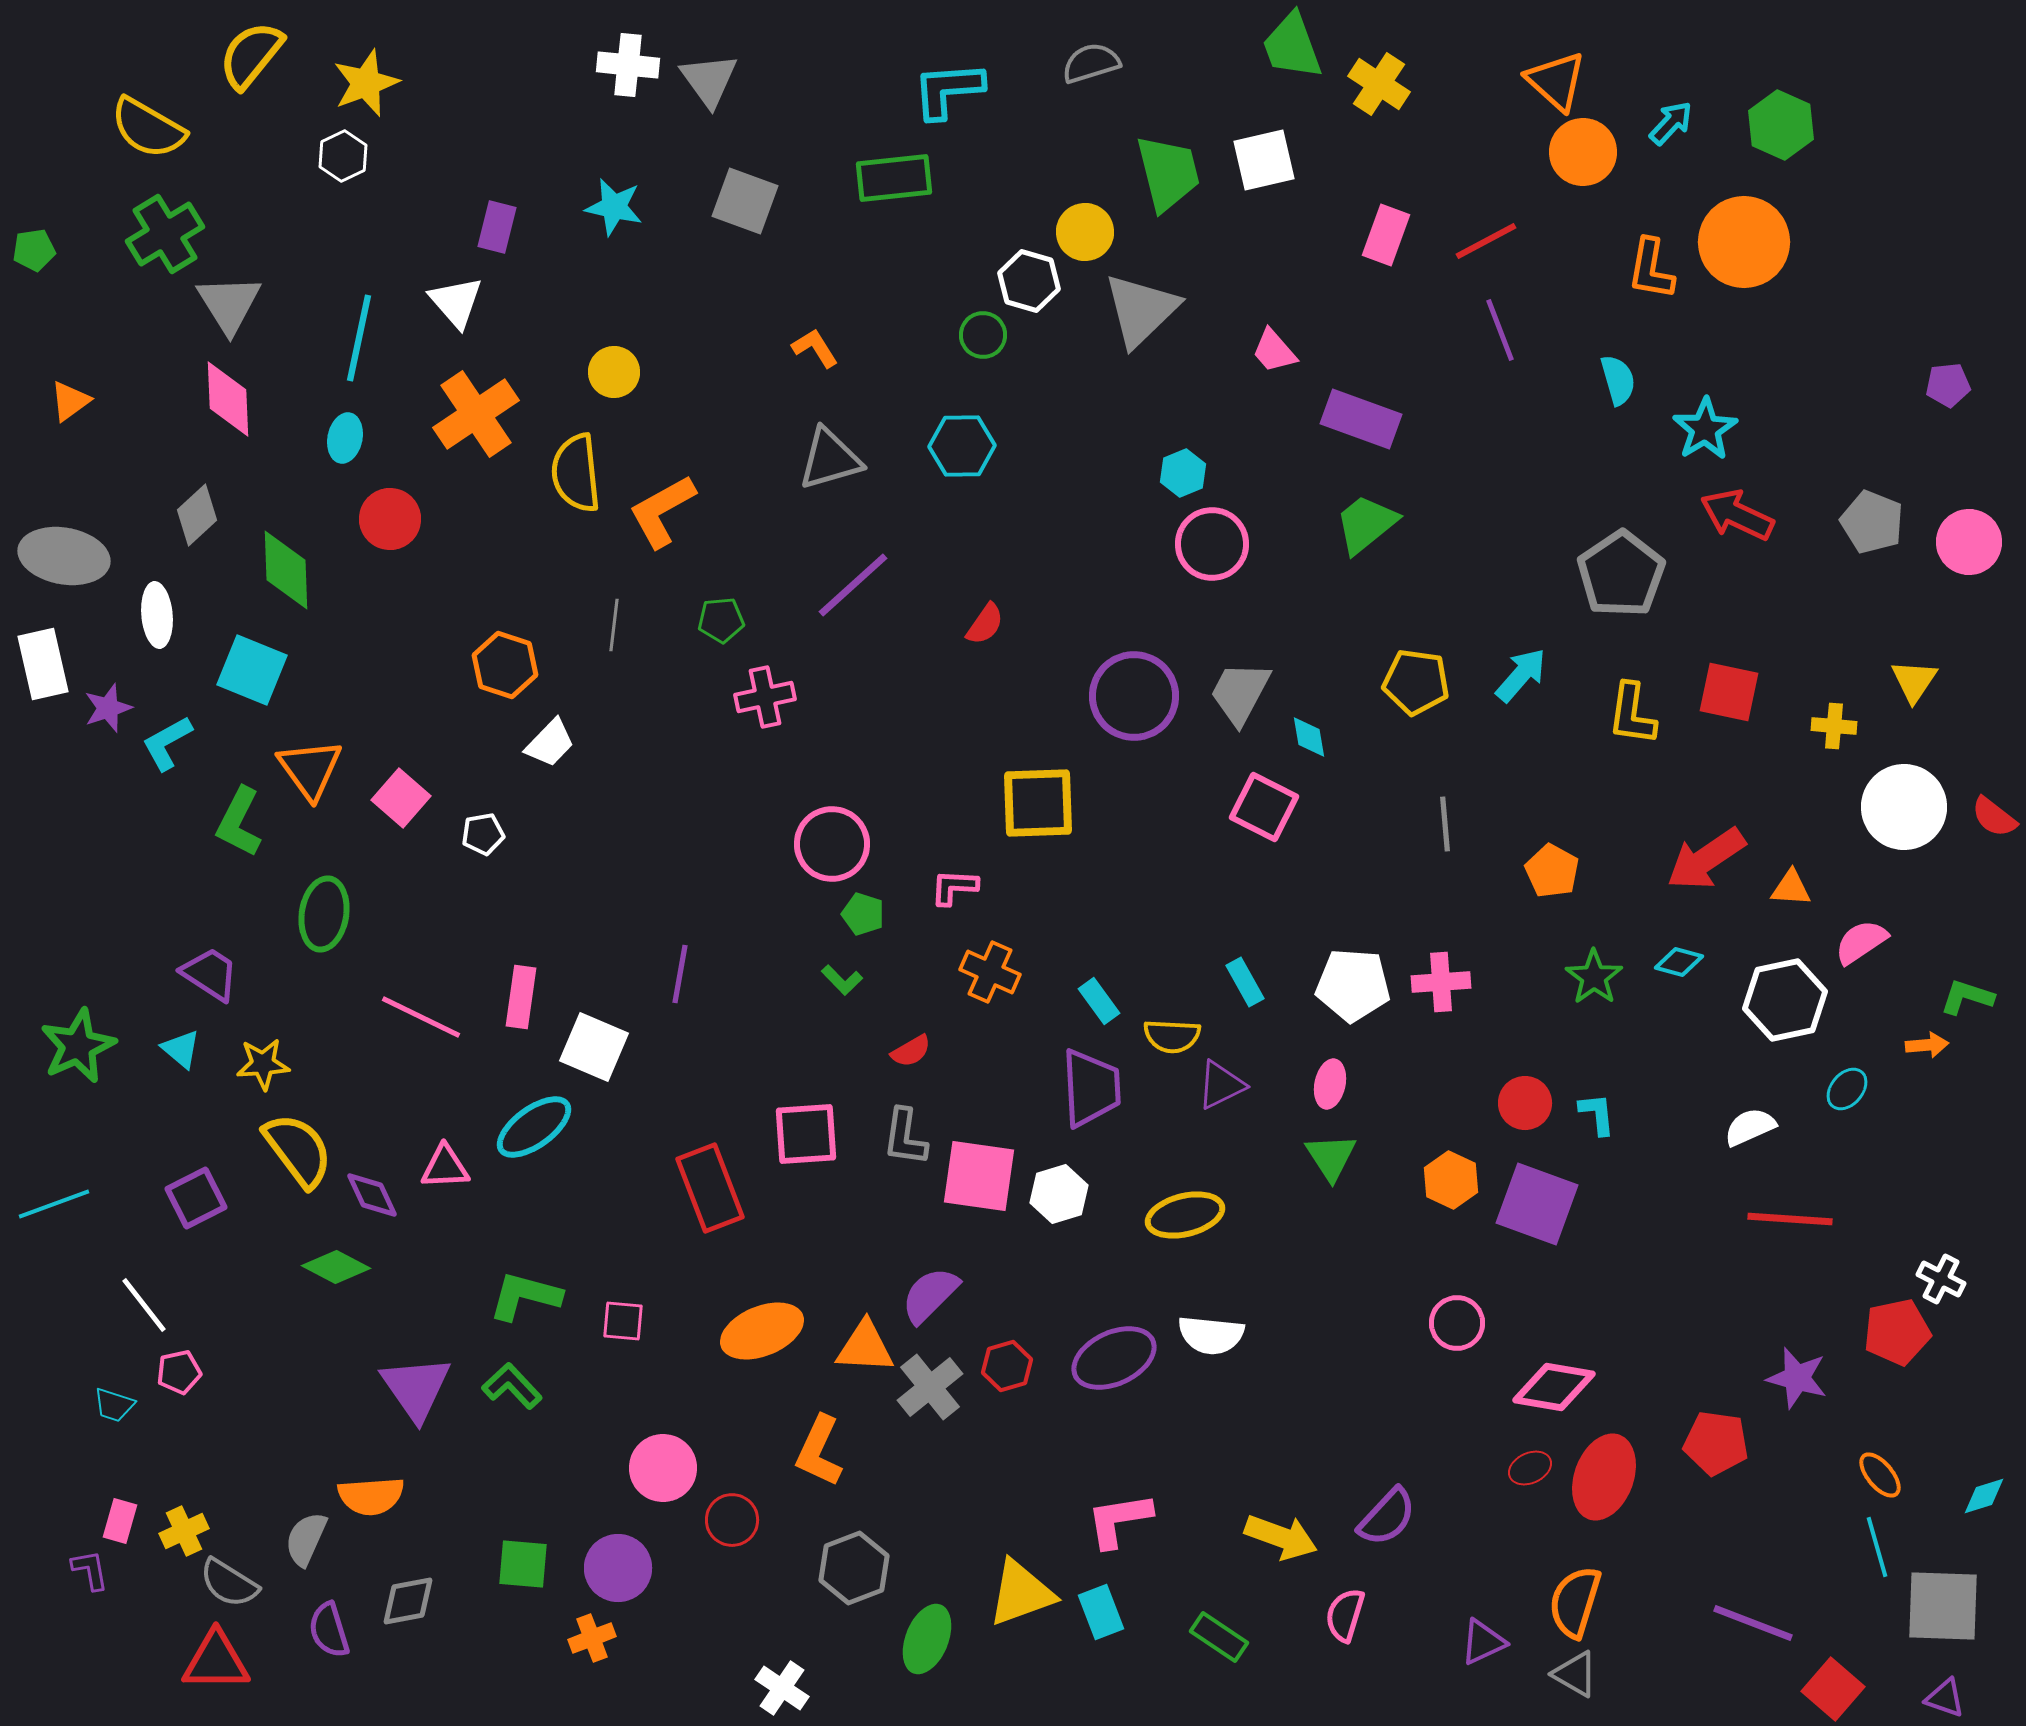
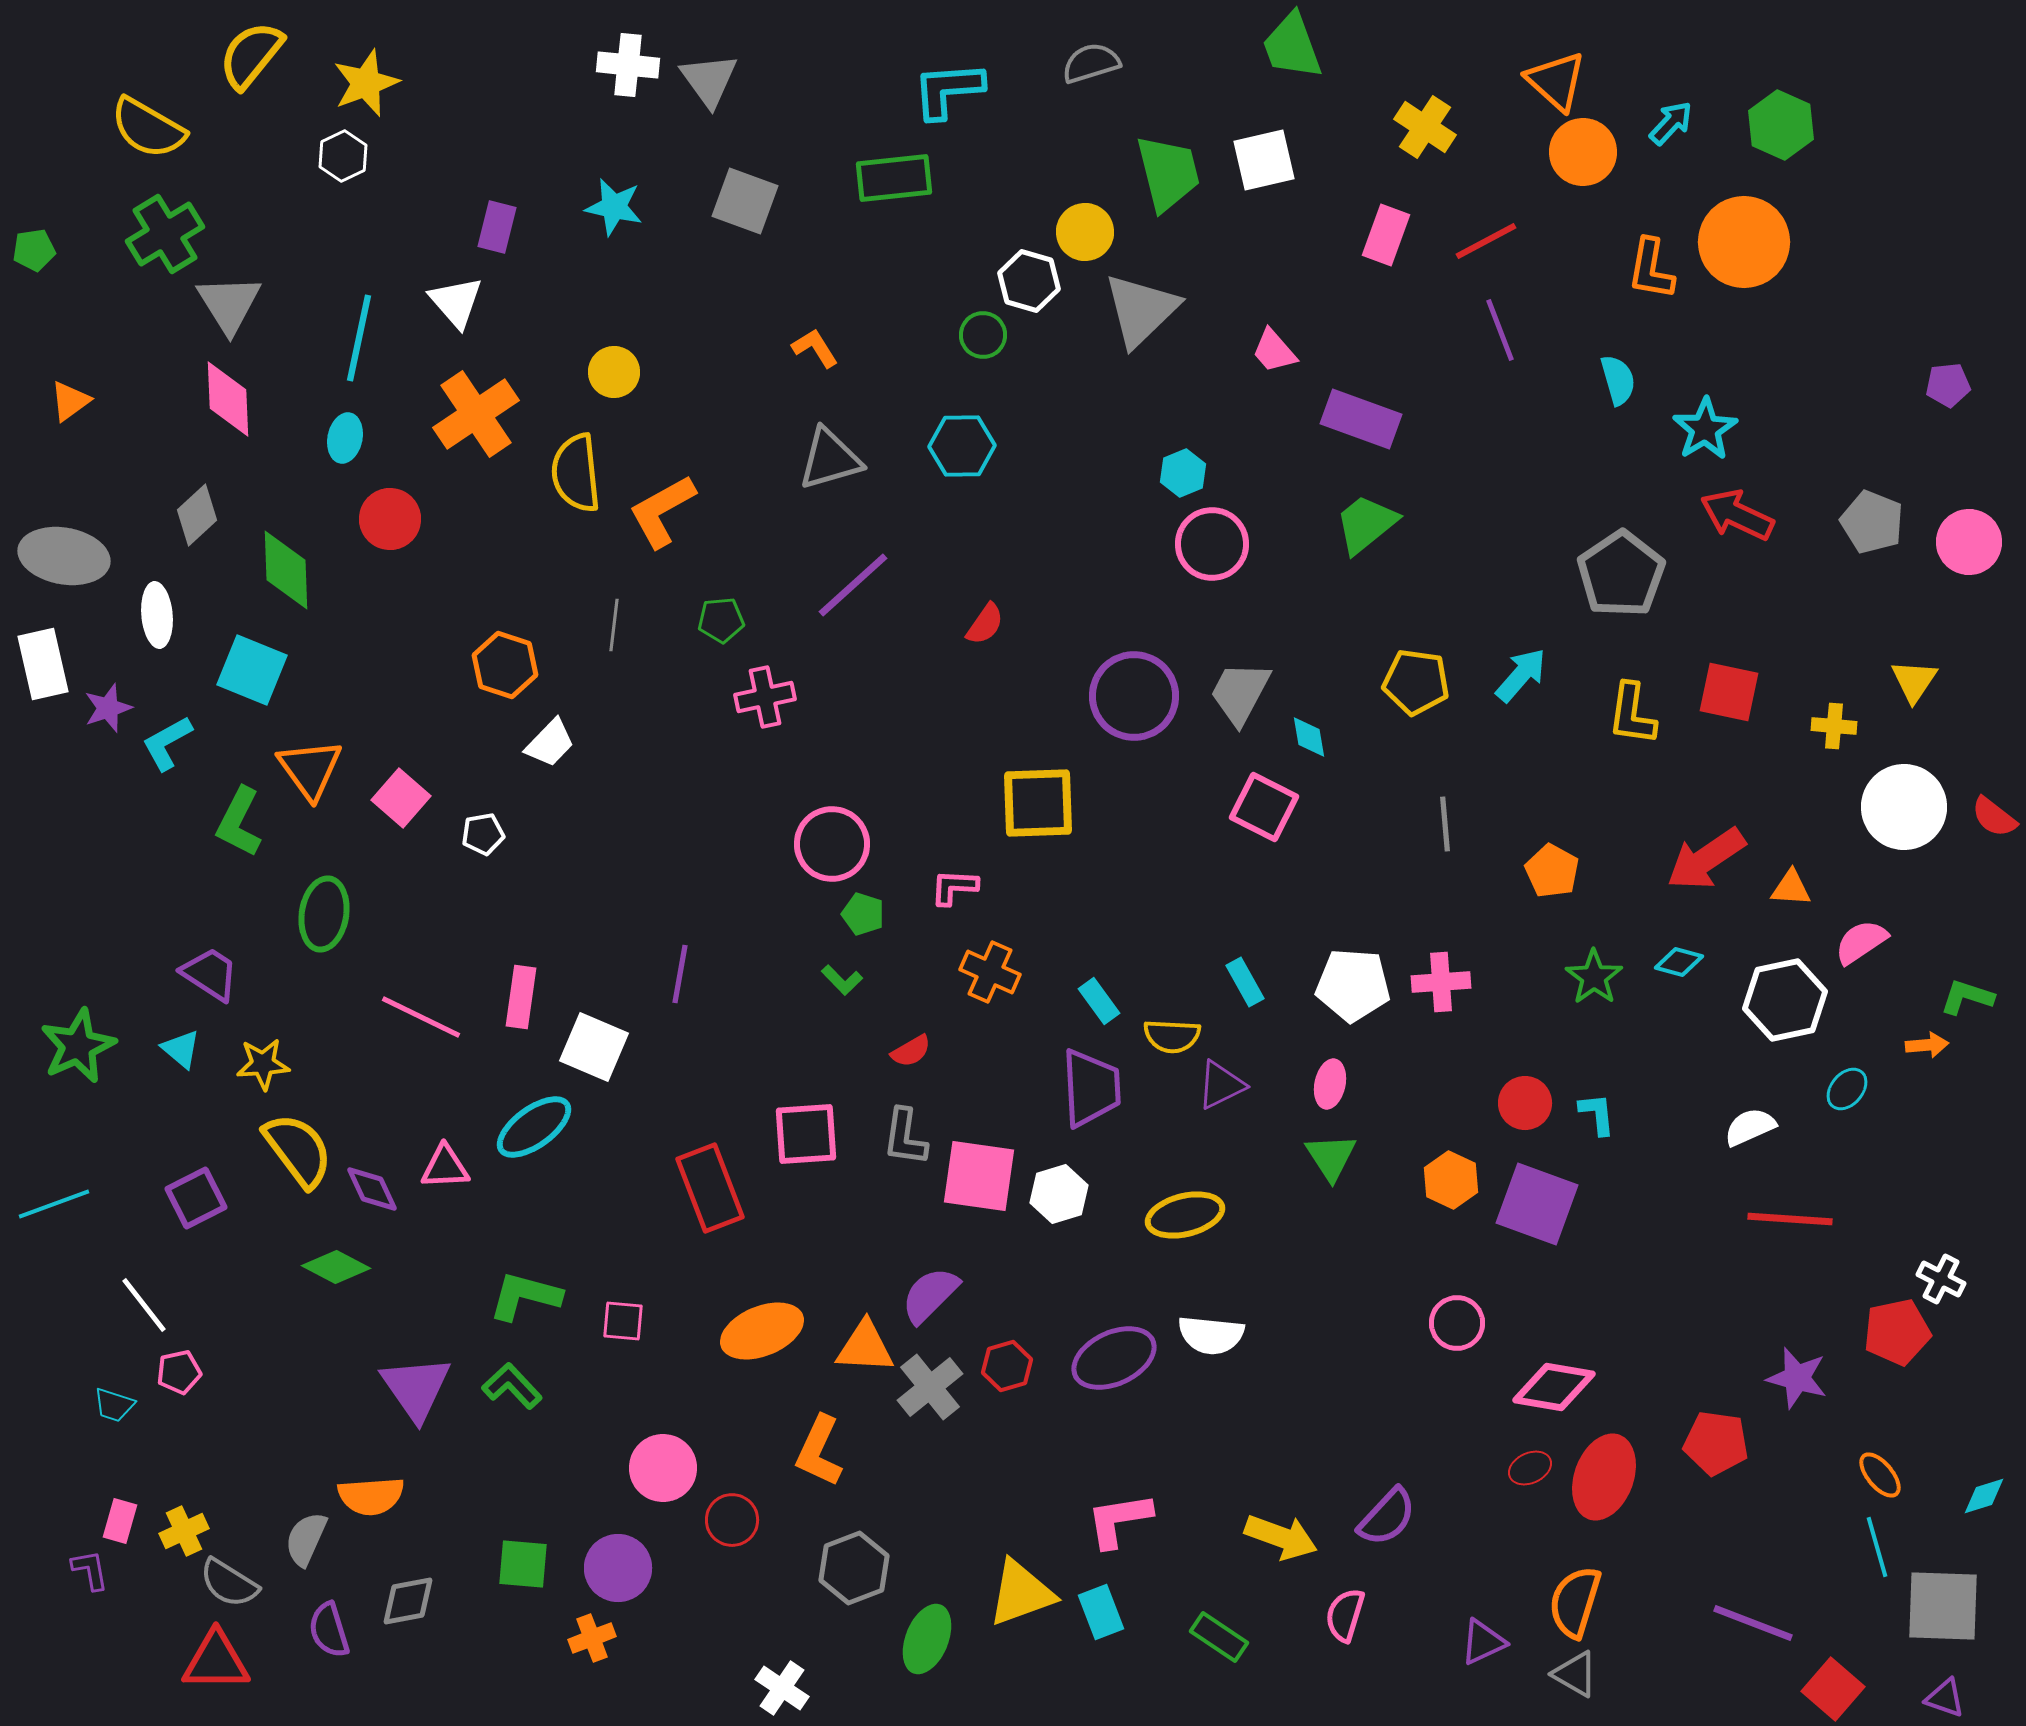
yellow cross at (1379, 84): moved 46 px right, 43 px down
purple diamond at (372, 1195): moved 6 px up
